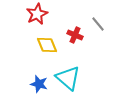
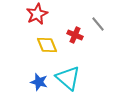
blue star: moved 2 px up
